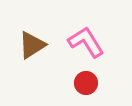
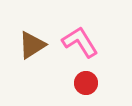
pink L-shape: moved 6 px left
